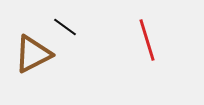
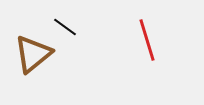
brown triangle: rotated 12 degrees counterclockwise
